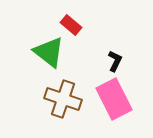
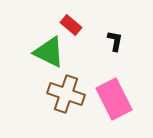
green triangle: rotated 12 degrees counterclockwise
black L-shape: moved 20 px up; rotated 15 degrees counterclockwise
brown cross: moved 3 px right, 5 px up
